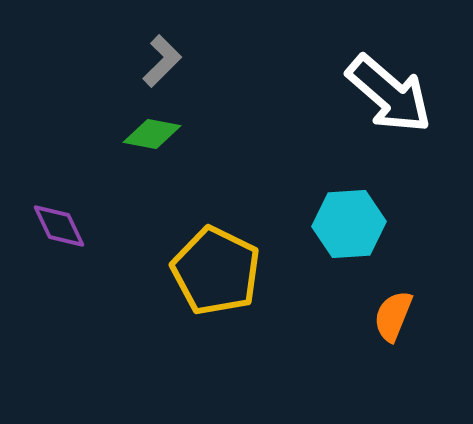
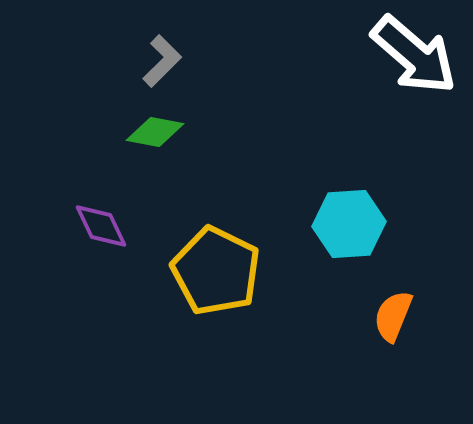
white arrow: moved 25 px right, 39 px up
green diamond: moved 3 px right, 2 px up
purple diamond: moved 42 px right
